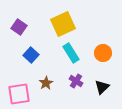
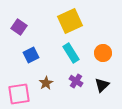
yellow square: moved 7 px right, 3 px up
blue square: rotated 21 degrees clockwise
black triangle: moved 2 px up
